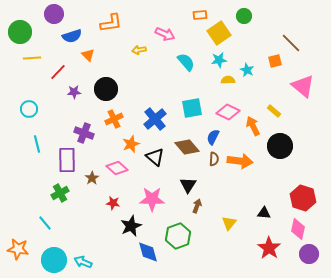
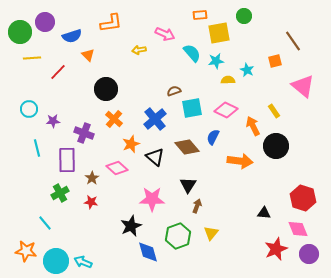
purple circle at (54, 14): moved 9 px left, 8 px down
yellow square at (219, 33): rotated 25 degrees clockwise
brown line at (291, 43): moved 2 px right, 2 px up; rotated 10 degrees clockwise
cyan star at (219, 60): moved 3 px left, 1 px down
cyan semicircle at (186, 62): moved 6 px right, 9 px up
purple star at (74, 92): moved 21 px left, 29 px down
yellow rectangle at (274, 111): rotated 16 degrees clockwise
pink diamond at (228, 112): moved 2 px left, 2 px up
orange cross at (114, 119): rotated 24 degrees counterclockwise
cyan line at (37, 144): moved 4 px down
black circle at (280, 146): moved 4 px left
brown semicircle at (214, 159): moved 40 px left, 68 px up; rotated 112 degrees counterclockwise
red star at (113, 203): moved 22 px left, 1 px up
yellow triangle at (229, 223): moved 18 px left, 10 px down
pink diamond at (298, 229): rotated 35 degrees counterclockwise
red star at (269, 248): moved 7 px right, 1 px down; rotated 15 degrees clockwise
orange star at (18, 249): moved 8 px right, 2 px down
cyan circle at (54, 260): moved 2 px right, 1 px down
